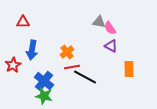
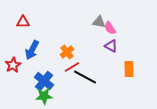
blue arrow: rotated 18 degrees clockwise
red line: rotated 21 degrees counterclockwise
green star: rotated 18 degrees counterclockwise
